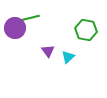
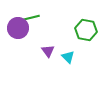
purple circle: moved 3 px right
cyan triangle: rotated 32 degrees counterclockwise
